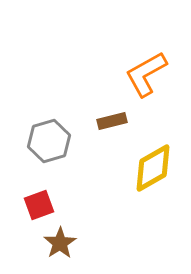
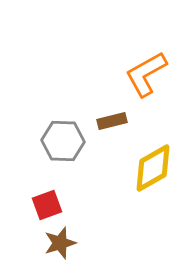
gray hexagon: moved 14 px right; rotated 18 degrees clockwise
red square: moved 8 px right
brown star: rotated 16 degrees clockwise
